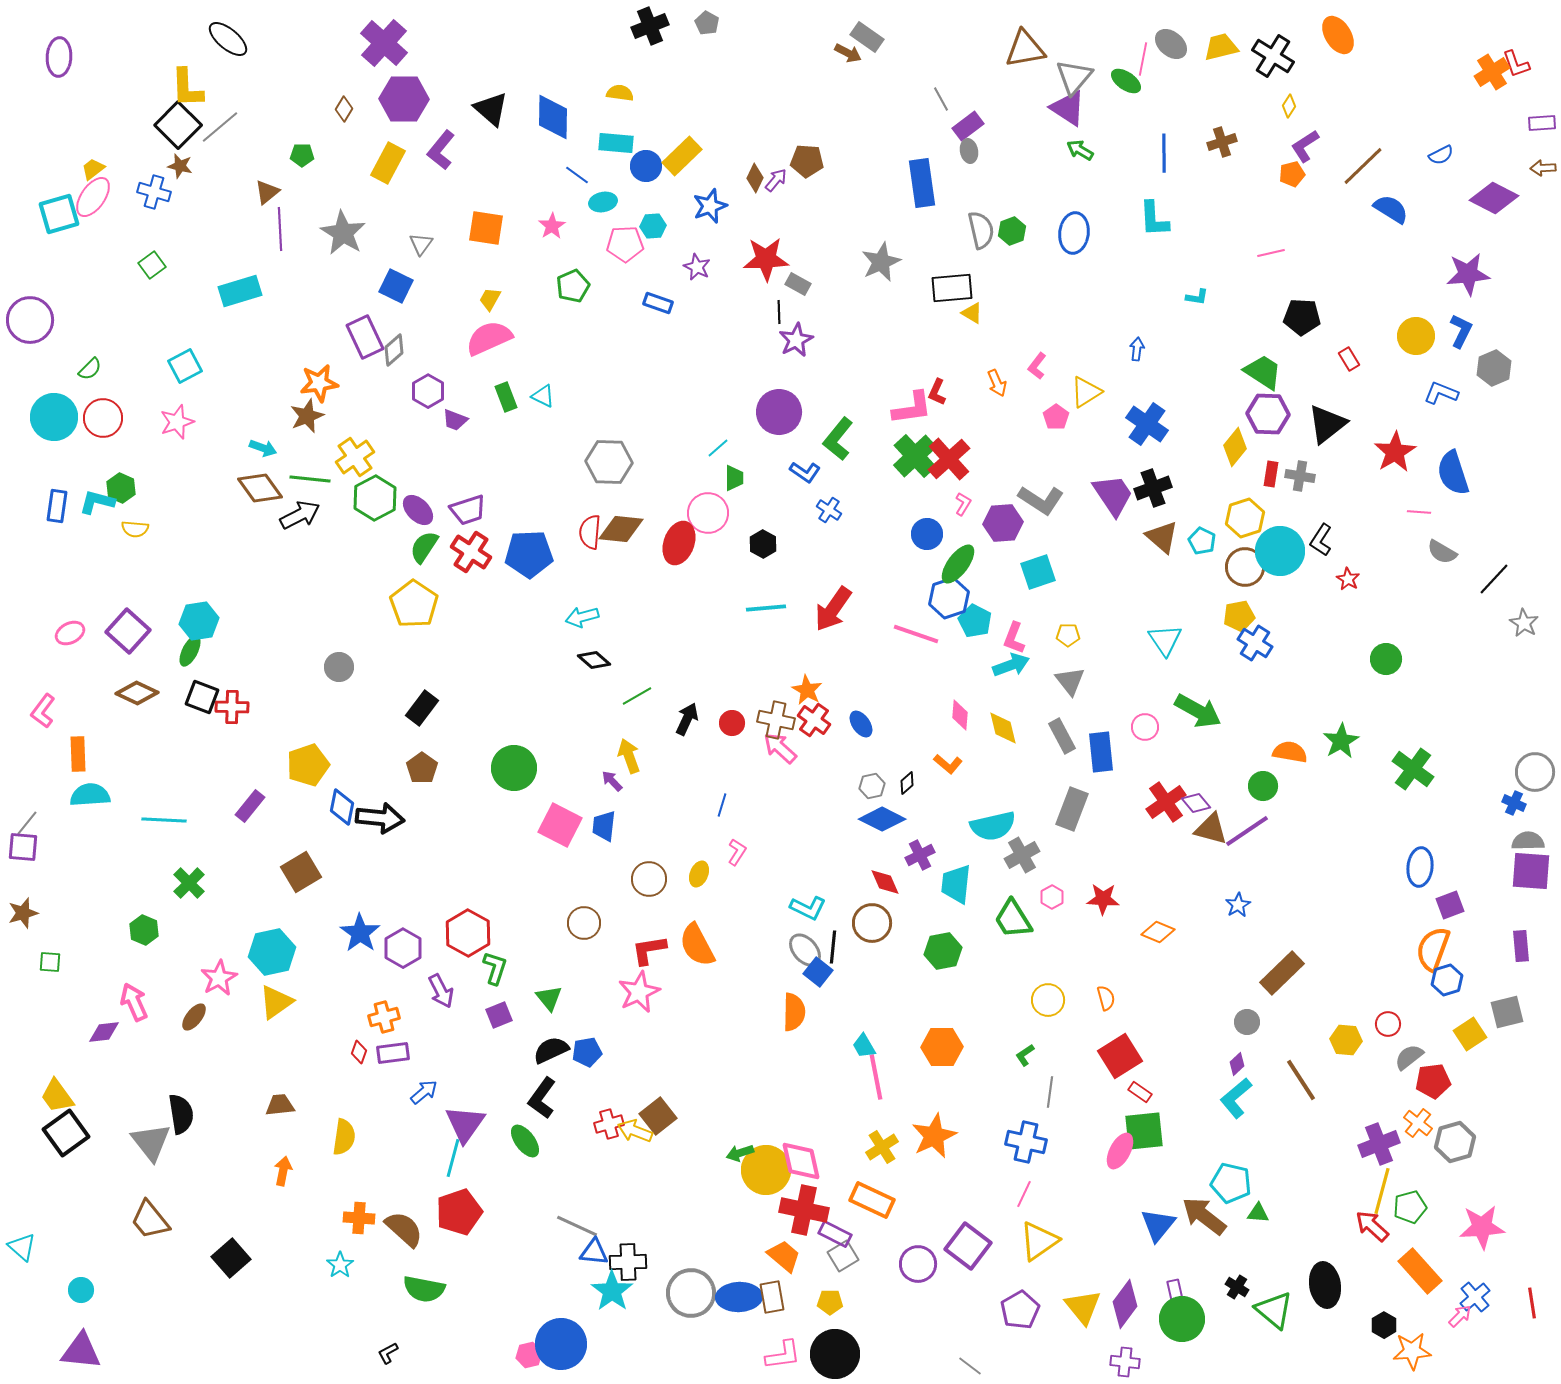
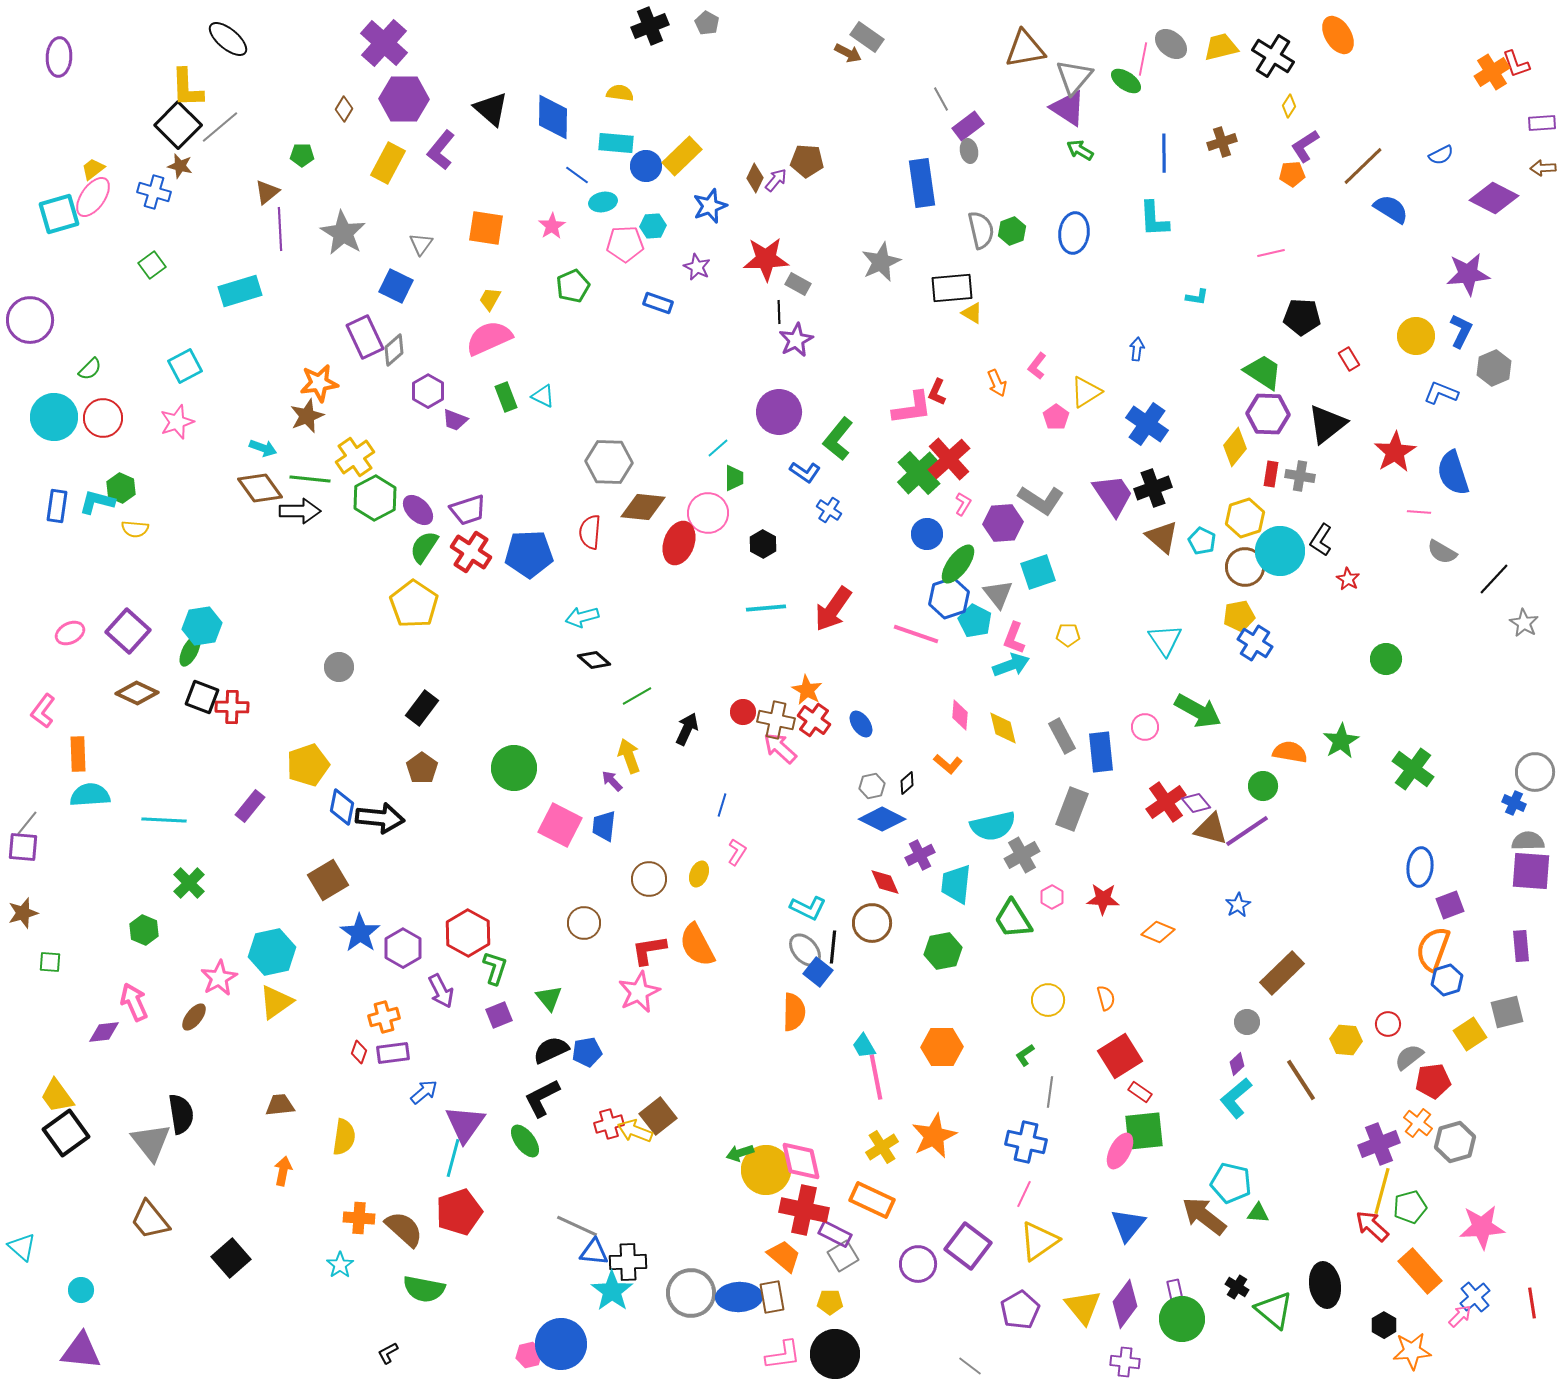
orange pentagon at (1292, 174): rotated 10 degrees clockwise
green cross at (915, 456): moved 4 px right, 17 px down
black arrow at (300, 515): moved 4 px up; rotated 27 degrees clockwise
brown diamond at (621, 529): moved 22 px right, 22 px up
cyan hexagon at (199, 621): moved 3 px right, 5 px down
gray triangle at (1070, 681): moved 72 px left, 87 px up
black arrow at (687, 719): moved 10 px down
red circle at (732, 723): moved 11 px right, 11 px up
brown square at (301, 872): moved 27 px right, 8 px down
black L-shape at (542, 1098): rotated 27 degrees clockwise
blue triangle at (1158, 1225): moved 30 px left
